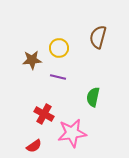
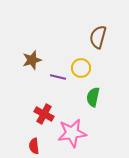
yellow circle: moved 22 px right, 20 px down
brown star: rotated 12 degrees counterclockwise
red semicircle: rotated 119 degrees clockwise
